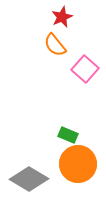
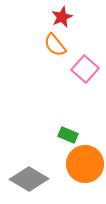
orange circle: moved 7 px right
